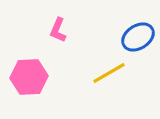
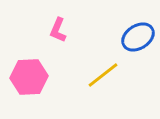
yellow line: moved 6 px left, 2 px down; rotated 8 degrees counterclockwise
